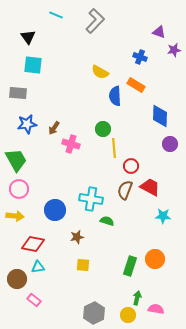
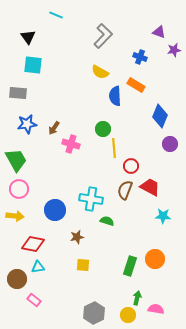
gray L-shape: moved 8 px right, 15 px down
blue diamond: rotated 20 degrees clockwise
